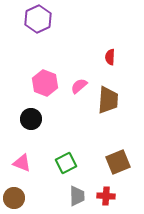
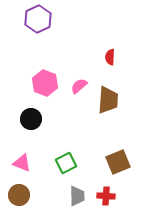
brown circle: moved 5 px right, 3 px up
